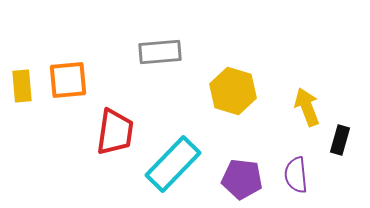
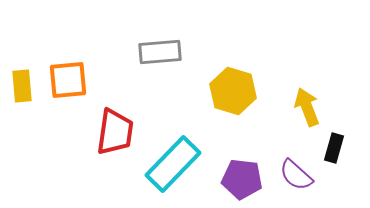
black rectangle: moved 6 px left, 8 px down
purple semicircle: rotated 42 degrees counterclockwise
